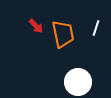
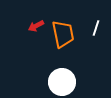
red arrow: rotated 105 degrees clockwise
white circle: moved 16 px left
